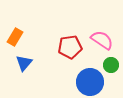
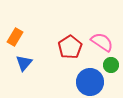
pink semicircle: moved 2 px down
red pentagon: rotated 25 degrees counterclockwise
